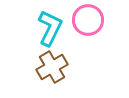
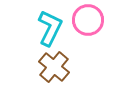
brown cross: moved 2 px right; rotated 20 degrees counterclockwise
